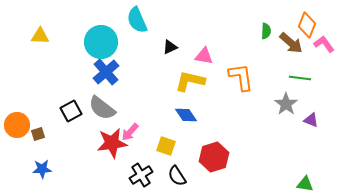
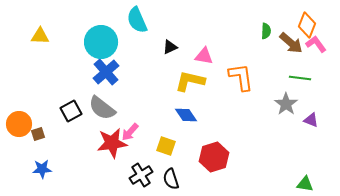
pink L-shape: moved 8 px left
orange circle: moved 2 px right, 1 px up
black semicircle: moved 6 px left, 3 px down; rotated 15 degrees clockwise
